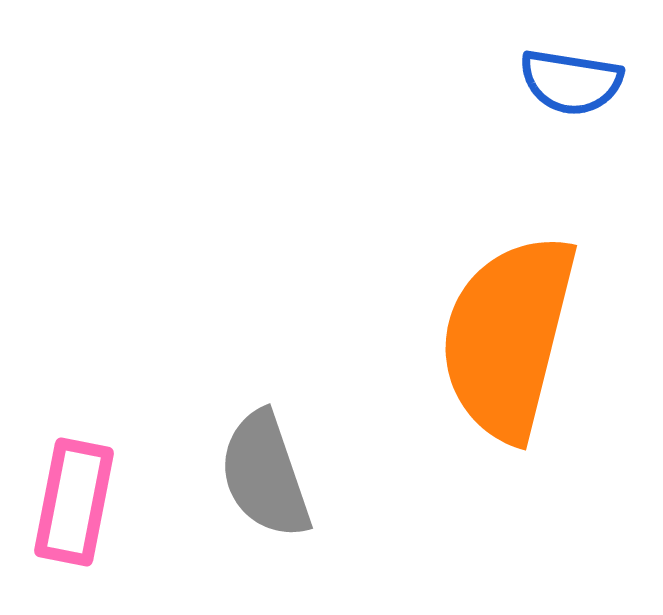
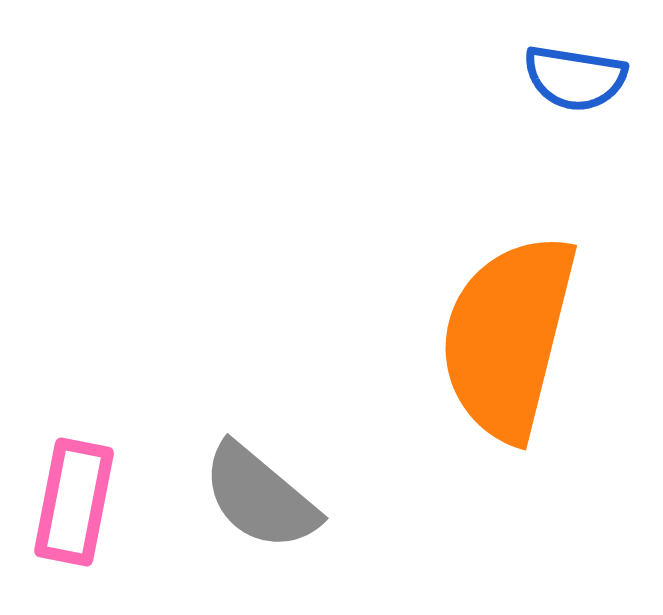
blue semicircle: moved 4 px right, 4 px up
gray semicircle: moved 5 px left, 22 px down; rotated 31 degrees counterclockwise
